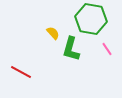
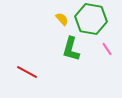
yellow semicircle: moved 9 px right, 14 px up
red line: moved 6 px right
